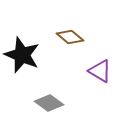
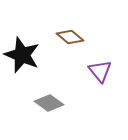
purple triangle: rotated 20 degrees clockwise
